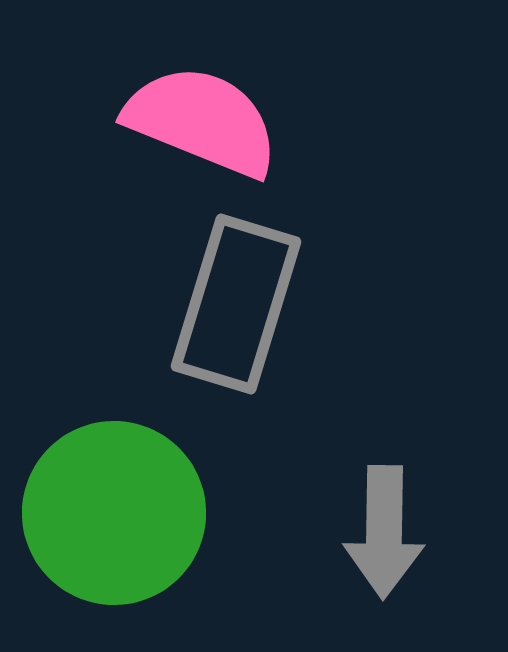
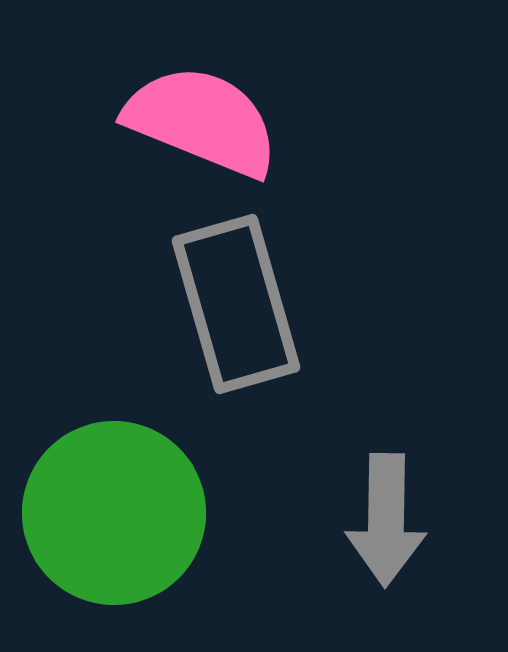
gray rectangle: rotated 33 degrees counterclockwise
gray arrow: moved 2 px right, 12 px up
